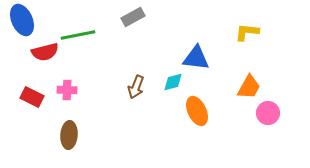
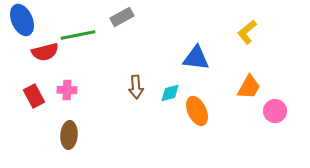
gray rectangle: moved 11 px left
yellow L-shape: rotated 45 degrees counterclockwise
cyan diamond: moved 3 px left, 11 px down
brown arrow: rotated 25 degrees counterclockwise
red rectangle: moved 2 px right, 1 px up; rotated 35 degrees clockwise
pink circle: moved 7 px right, 2 px up
